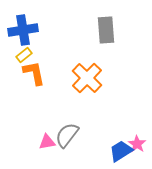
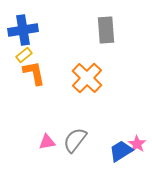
gray semicircle: moved 8 px right, 5 px down
